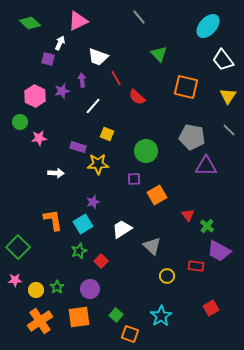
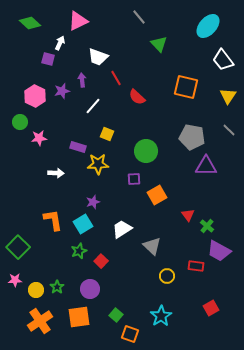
green triangle at (159, 54): moved 10 px up
